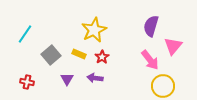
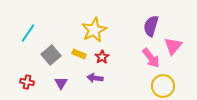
cyan line: moved 3 px right, 1 px up
pink arrow: moved 1 px right, 2 px up
purple triangle: moved 6 px left, 4 px down
